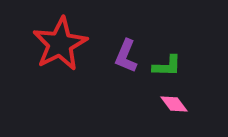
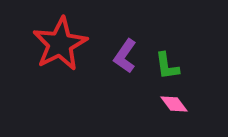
purple L-shape: moved 1 px left; rotated 12 degrees clockwise
green L-shape: rotated 80 degrees clockwise
